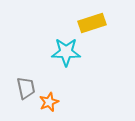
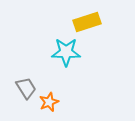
yellow rectangle: moved 5 px left, 1 px up
gray trapezoid: rotated 20 degrees counterclockwise
